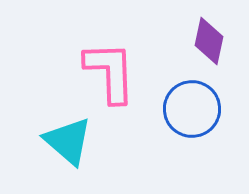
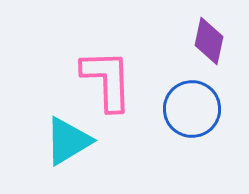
pink L-shape: moved 3 px left, 8 px down
cyan triangle: rotated 48 degrees clockwise
